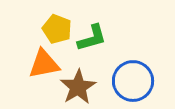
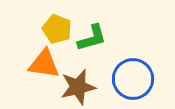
orange triangle: rotated 20 degrees clockwise
blue circle: moved 2 px up
brown star: rotated 18 degrees clockwise
